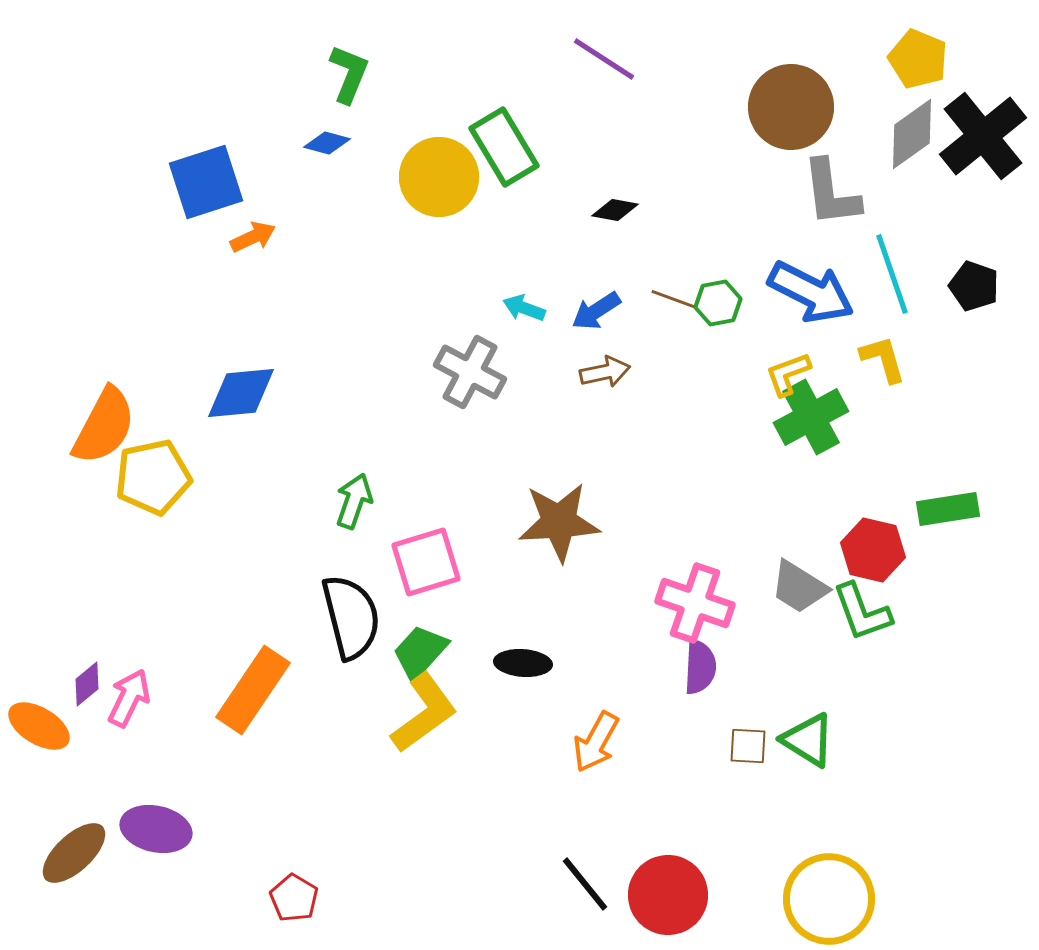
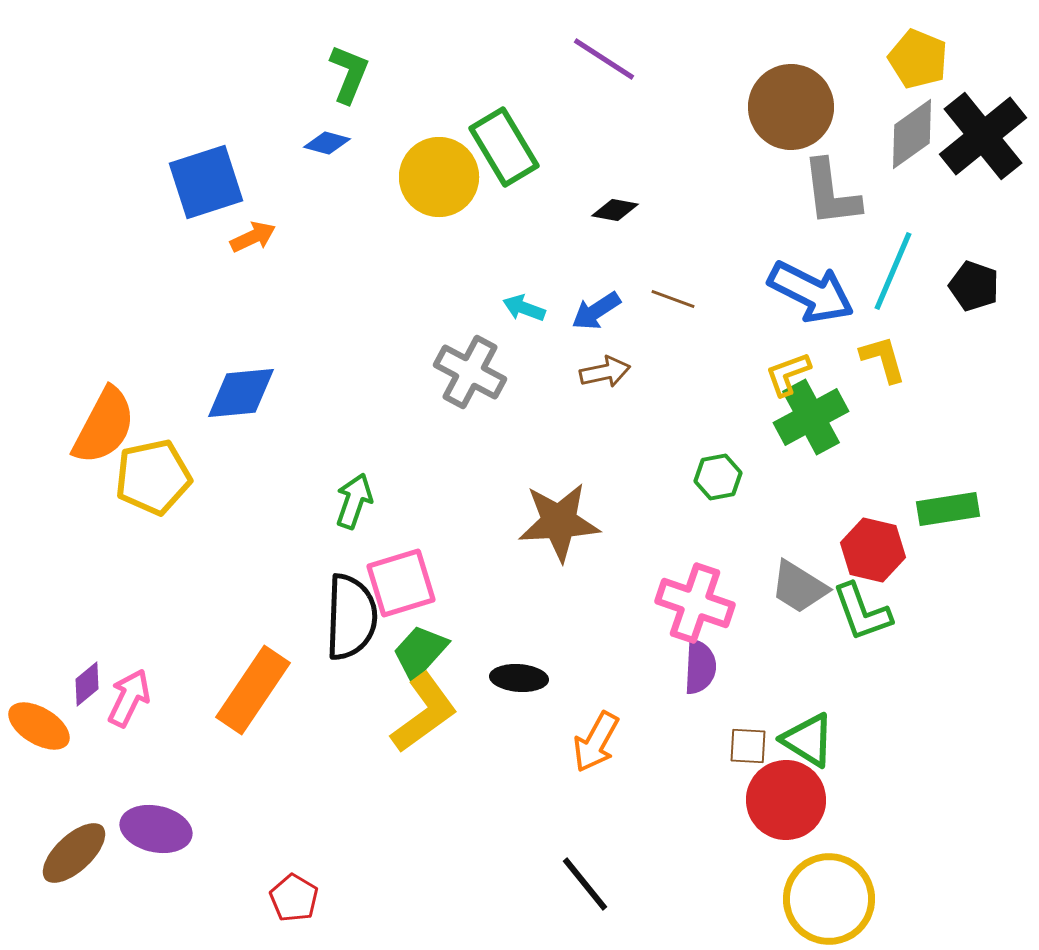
cyan line at (892, 274): moved 1 px right, 3 px up; rotated 42 degrees clockwise
green hexagon at (718, 303): moved 174 px down
pink square at (426, 562): moved 25 px left, 21 px down
black semicircle at (351, 617): rotated 16 degrees clockwise
black ellipse at (523, 663): moved 4 px left, 15 px down
red circle at (668, 895): moved 118 px right, 95 px up
